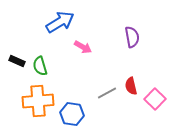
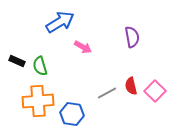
pink square: moved 8 px up
